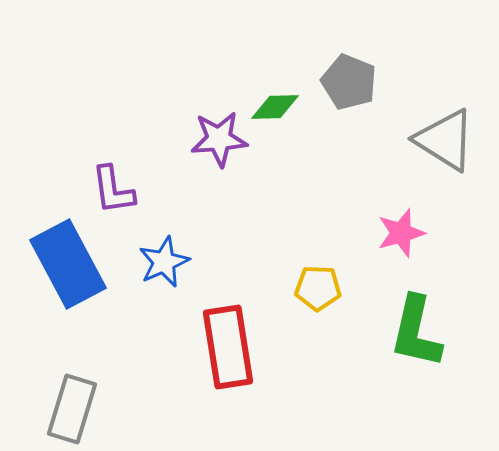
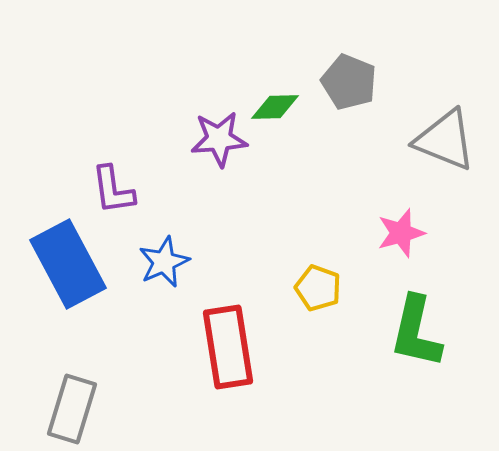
gray triangle: rotated 10 degrees counterclockwise
yellow pentagon: rotated 18 degrees clockwise
